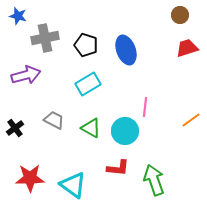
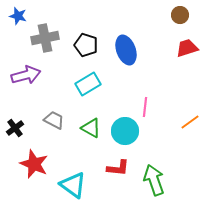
orange line: moved 1 px left, 2 px down
red star: moved 4 px right, 14 px up; rotated 24 degrees clockwise
